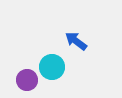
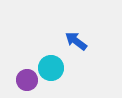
cyan circle: moved 1 px left, 1 px down
